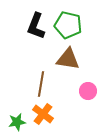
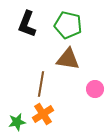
black L-shape: moved 9 px left, 2 px up
pink circle: moved 7 px right, 2 px up
orange cross: rotated 20 degrees clockwise
